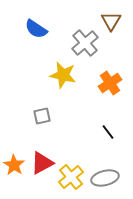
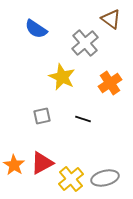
brown triangle: moved 2 px up; rotated 25 degrees counterclockwise
yellow star: moved 1 px left, 2 px down; rotated 12 degrees clockwise
black line: moved 25 px left, 13 px up; rotated 35 degrees counterclockwise
yellow cross: moved 2 px down
